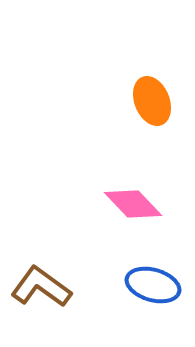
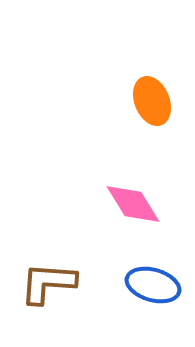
pink diamond: rotated 12 degrees clockwise
brown L-shape: moved 7 px right, 4 px up; rotated 32 degrees counterclockwise
